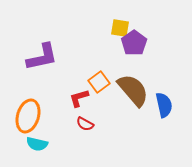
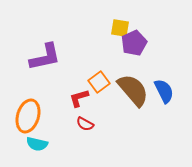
purple pentagon: rotated 10 degrees clockwise
purple L-shape: moved 3 px right
blue semicircle: moved 14 px up; rotated 15 degrees counterclockwise
